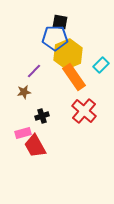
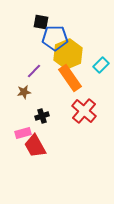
black square: moved 19 px left
orange rectangle: moved 4 px left, 1 px down
